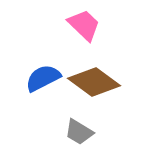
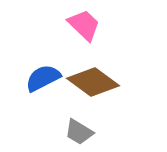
brown diamond: moved 1 px left
